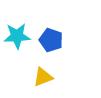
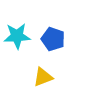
blue pentagon: moved 2 px right, 1 px up
